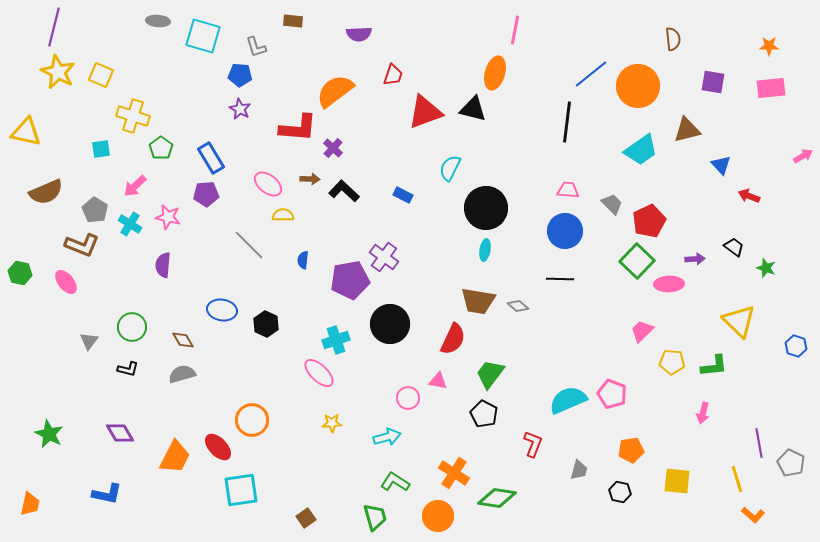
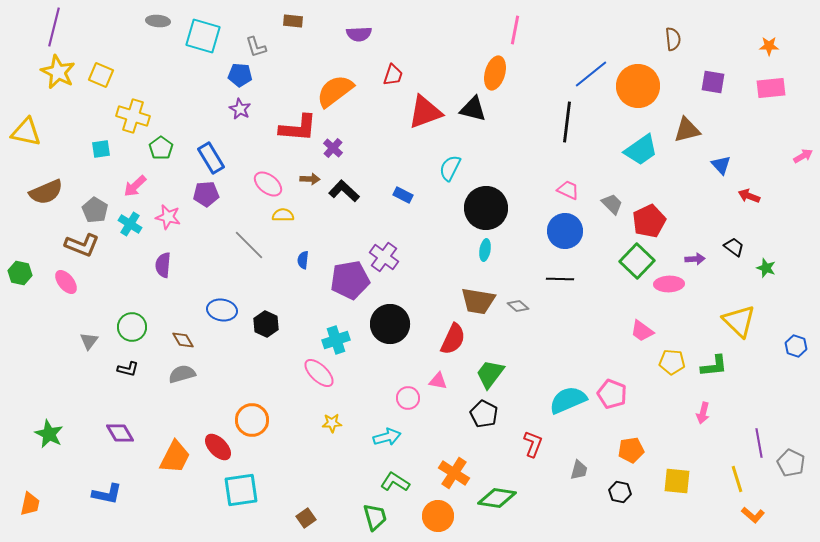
pink trapezoid at (568, 190): rotated 20 degrees clockwise
pink trapezoid at (642, 331): rotated 100 degrees counterclockwise
